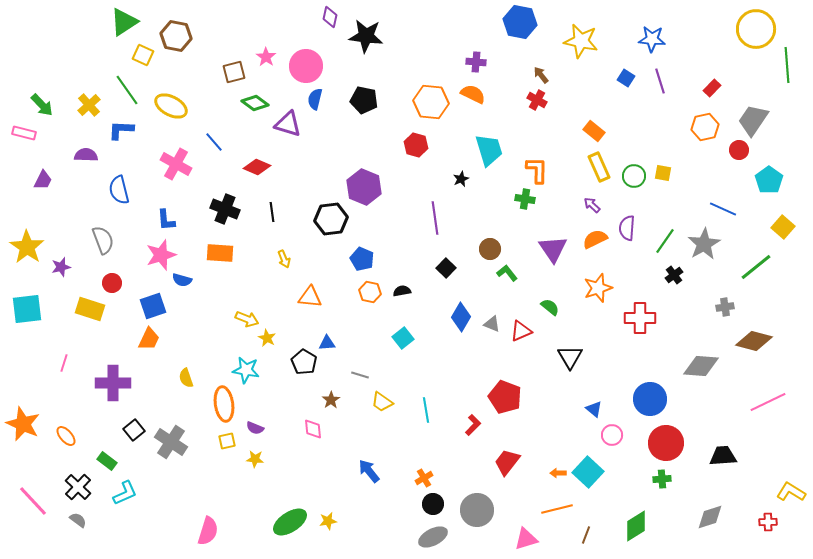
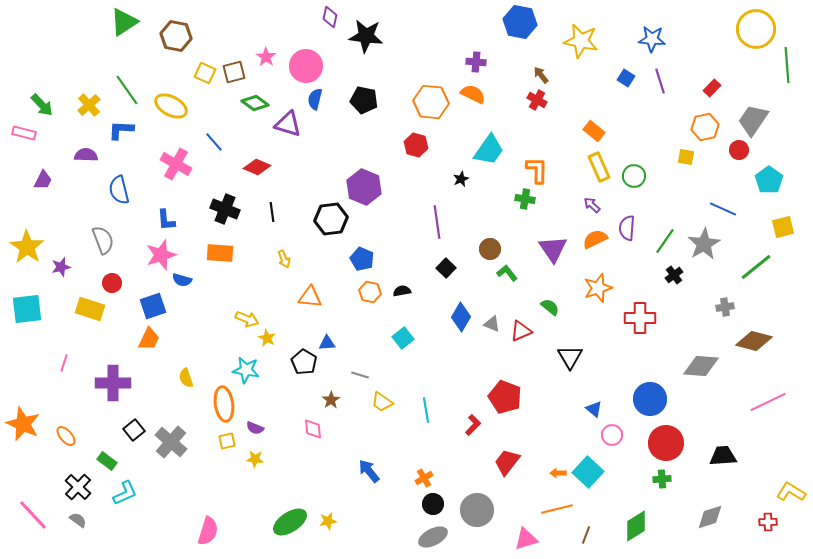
yellow square at (143, 55): moved 62 px right, 18 px down
cyan trapezoid at (489, 150): rotated 52 degrees clockwise
yellow square at (663, 173): moved 23 px right, 16 px up
purple line at (435, 218): moved 2 px right, 4 px down
yellow square at (783, 227): rotated 35 degrees clockwise
gray cross at (171, 442): rotated 8 degrees clockwise
pink line at (33, 501): moved 14 px down
